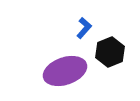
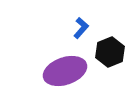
blue L-shape: moved 3 px left
